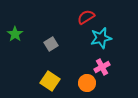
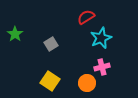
cyan star: rotated 10 degrees counterclockwise
pink cross: rotated 14 degrees clockwise
